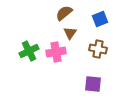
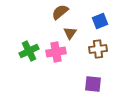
brown semicircle: moved 4 px left, 1 px up
blue square: moved 2 px down
brown cross: rotated 18 degrees counterclockwise
